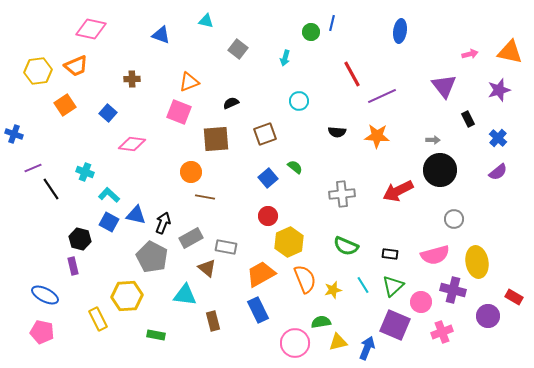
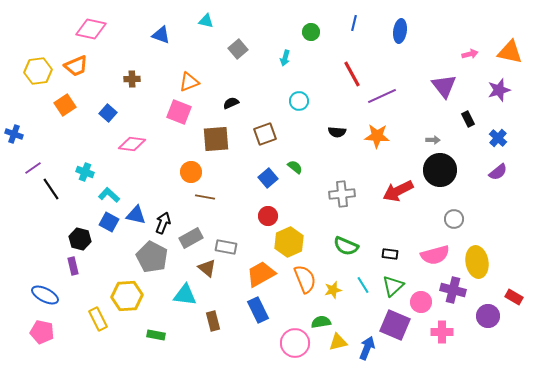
blue line at (332, 23): moved 22 px right
gray square at (238, 49): rotated 12 degrees clockwise
purple line at (33, 168): rotated 12 degrees counterclockwise
pink cross at (442, 332): rotated 20 degrees clockwise
